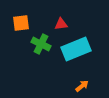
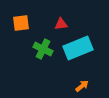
green cross: moved 2 px right, 5 px down
cyan rectangle: moved 2 px right, 1 px up
